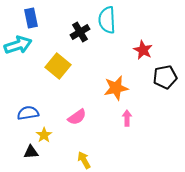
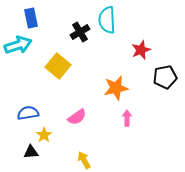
red star: moved 2 px left; rotated 24 degrees clockwise
